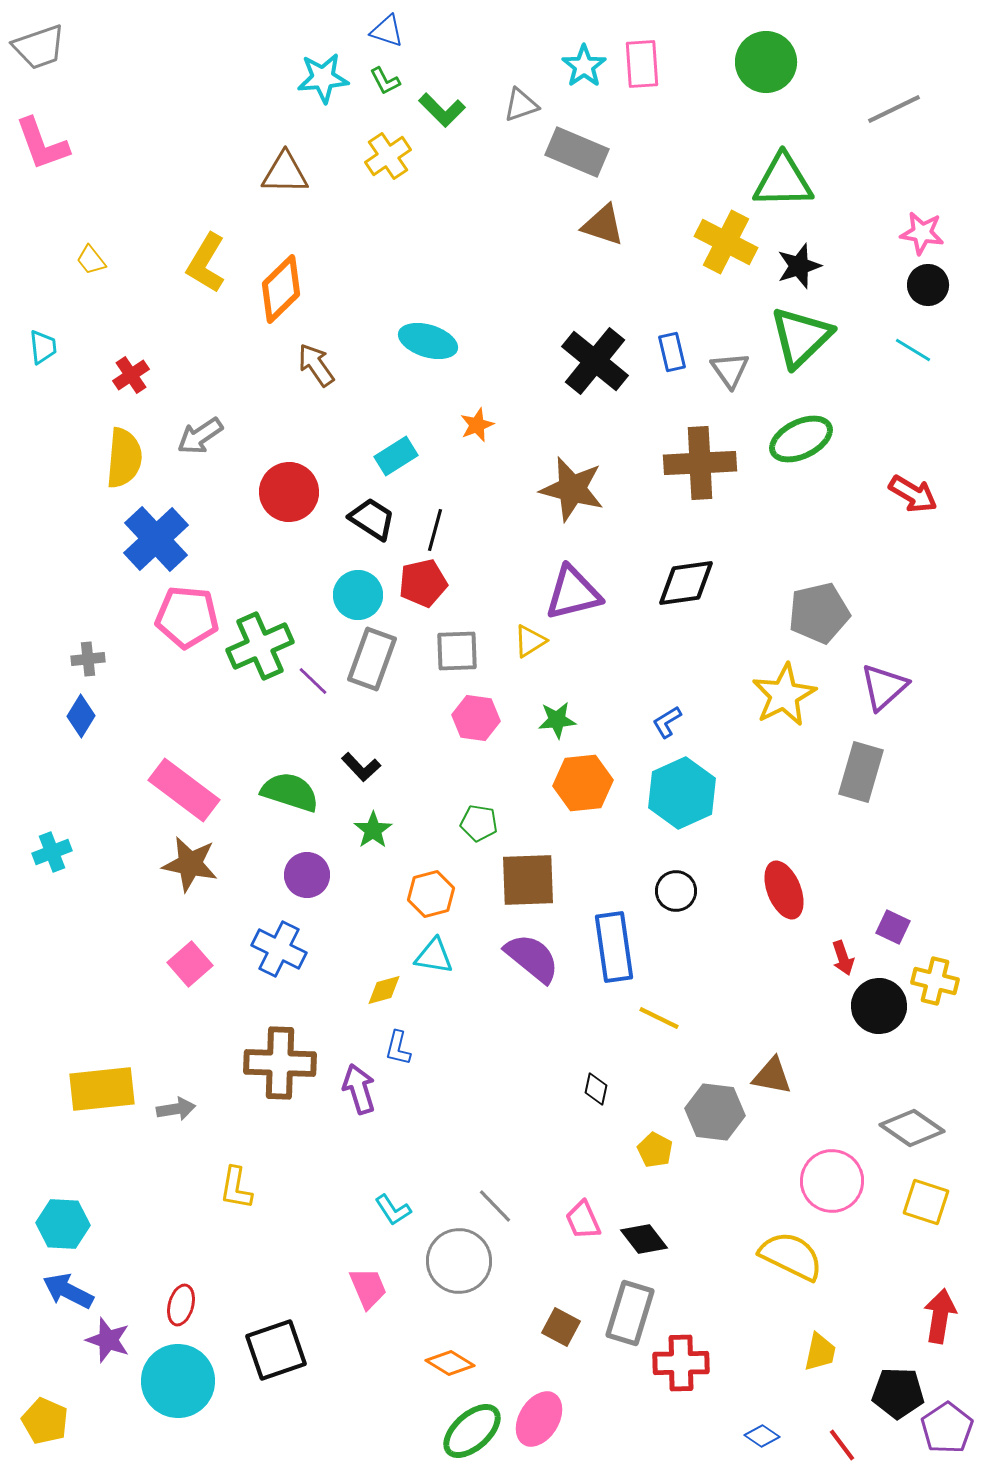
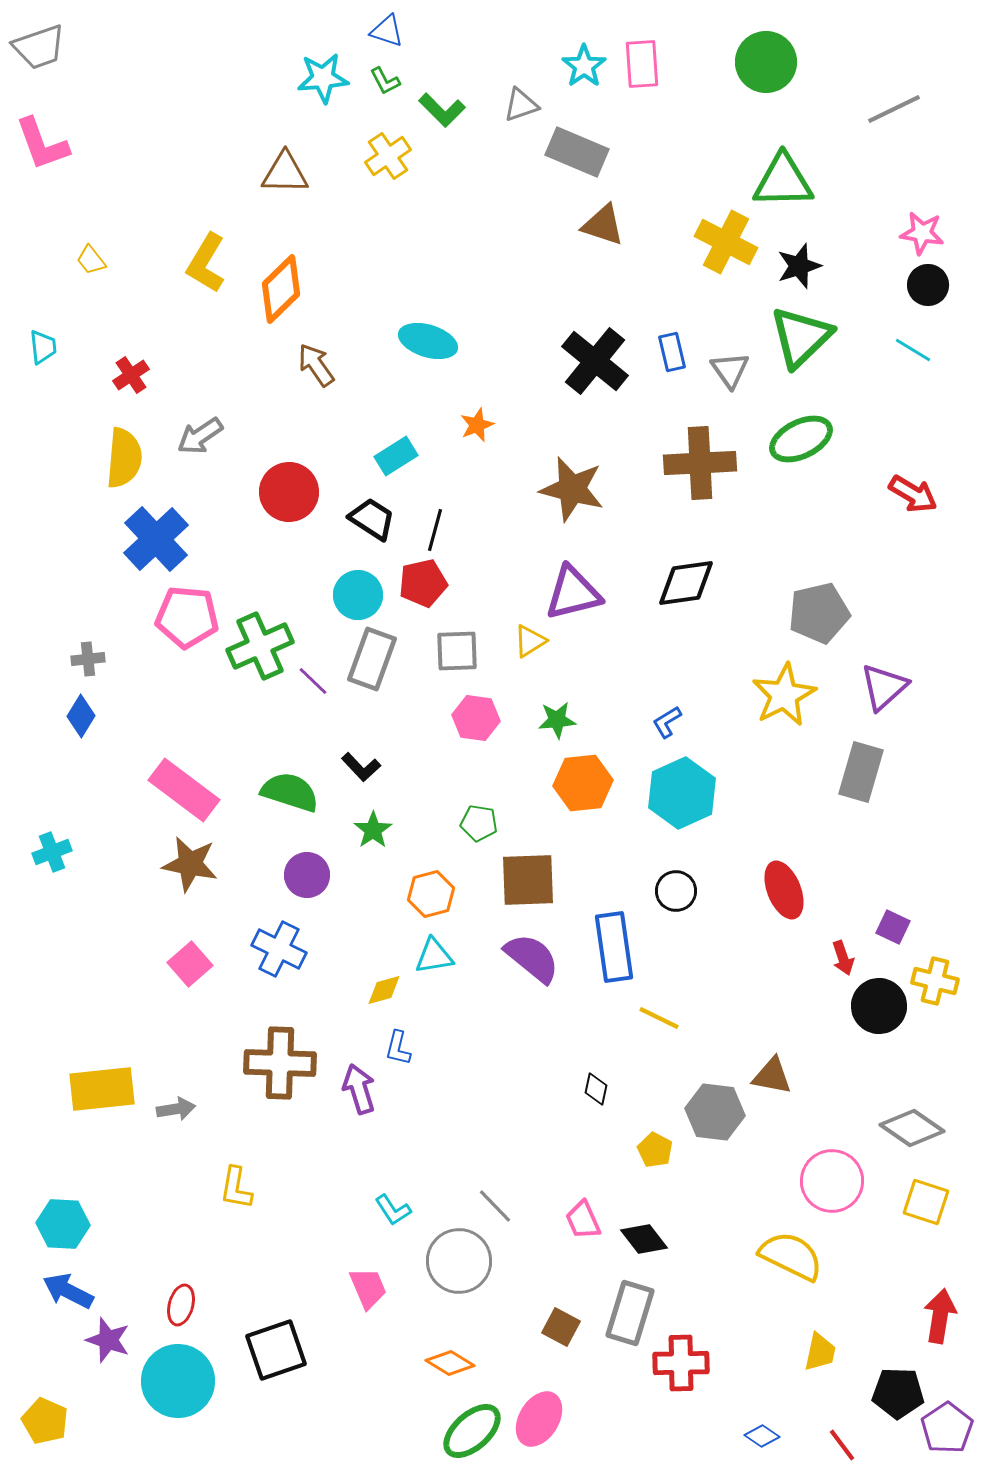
cyan triangle at (434, 956): rotated 18 degrees counterclockwise
